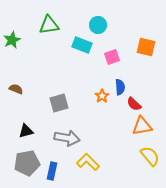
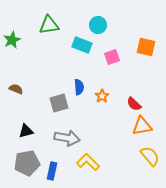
blue semicircle: moved 41 px left
